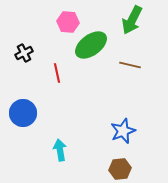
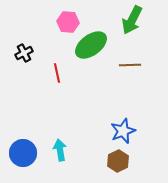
brown line: rotated 15 degrees counterclockwise
blue circle: moved 40 px down
brown hexagon: moved 2 px left, 8 px up; rotated 20 degrees counterclockwise
